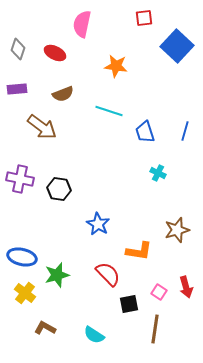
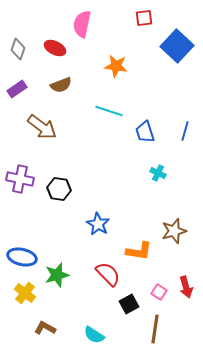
red ellipse: moved 5 px up
purple rectangle: rotated 30 degrees counterclockwise
brown semicircle: moved 2 px left, 9 px up
brown star: moved 3 px left, 1 px down
black square: rotated 18 degrees counterclockwise
